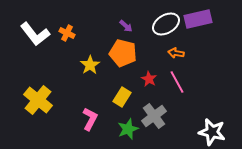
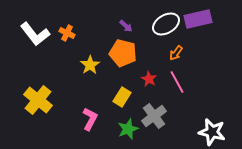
orange arrow: rotated 63 degrees counterclockwise
